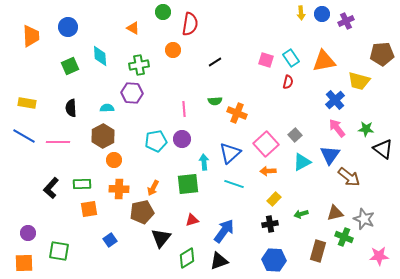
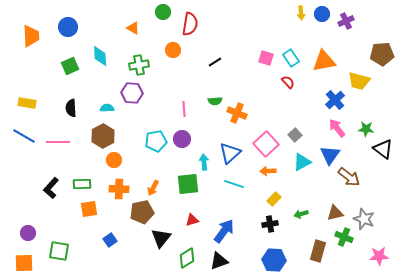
pink square at (266, 60): moved 2 px up
red semicircle at (288, 82): rotated 56 degrees counterclockwise
